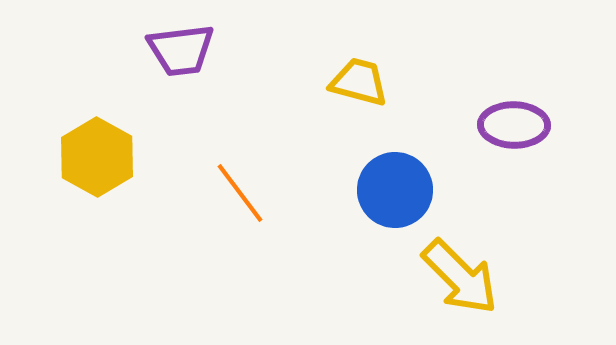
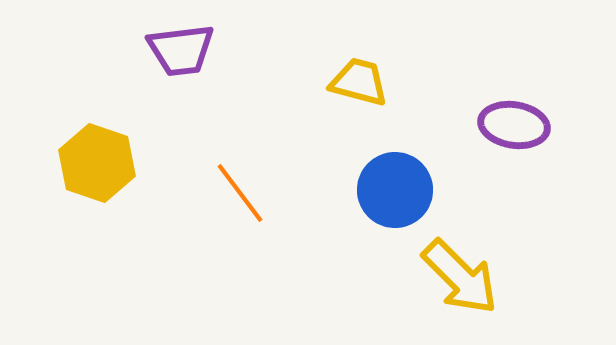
purple ellipse: rotated 8 degrees clockwise
yellow hexagon: moved 6 px down; rotated 10 degrees counterclockwise
